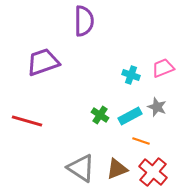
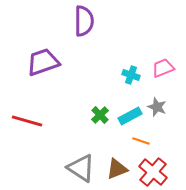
green cross: rotated 12 degrees clockwise
